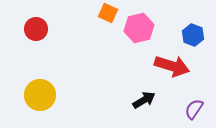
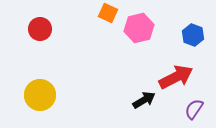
red circle: moved 4 px right
red arrow: moved 4 px right, 11 px down; rotated 44 degrees counterclockwise
